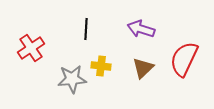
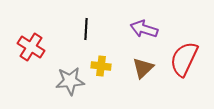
purple arrow: moved 3 px right
red cross: moved 1 px up; rotated 24 degrees counterclockwise
gray star: moved 2 px left, 2 px down
